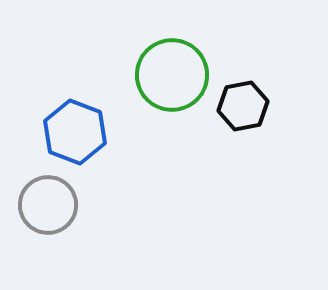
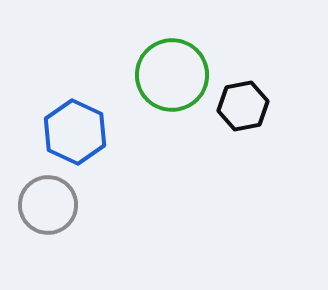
blue hexagon: rotated 4 degrees clockwise
